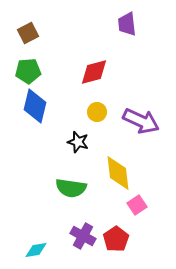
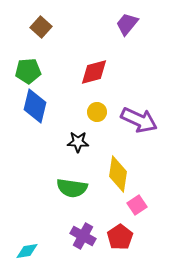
purple trapezoid: rotated 45 degrees clockwise
brown square: moved 13 px right, 6 px up; rotated 20 degrees counterclockwise
purple arrow: moved 2 px left, 1 px up
black star: rotated 15 degrees counterclockwise
yellow diamond: moved 1 px down; rotated 15 degrees clockwise
green semicircle: moved 1 px right
red pentagon: moved 4 px right, 2 px up
cyan diamond: moved 9 px left, 1 px down
